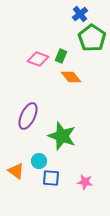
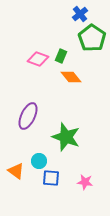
green star: moved 4 px right, 1 px down
